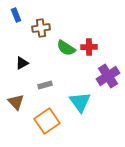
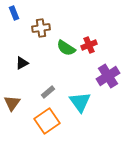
blue rectangle: moved 2 px left, 2 px up
red cross: moved 2 px up; rotated 21 degrees counterclockwise
gray rectangle: moved 3 px right, 7 px down; rotated 24 degrees counterclockwise
brown triangle: moved 4 px left, 1 px down; rotated 18 degrees clockwise
